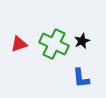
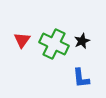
red triangle: moved 3 px right, 4 px up; rotated 36 degrees counterclockwise
